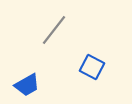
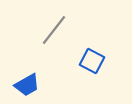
blue square: moved 6 px up
